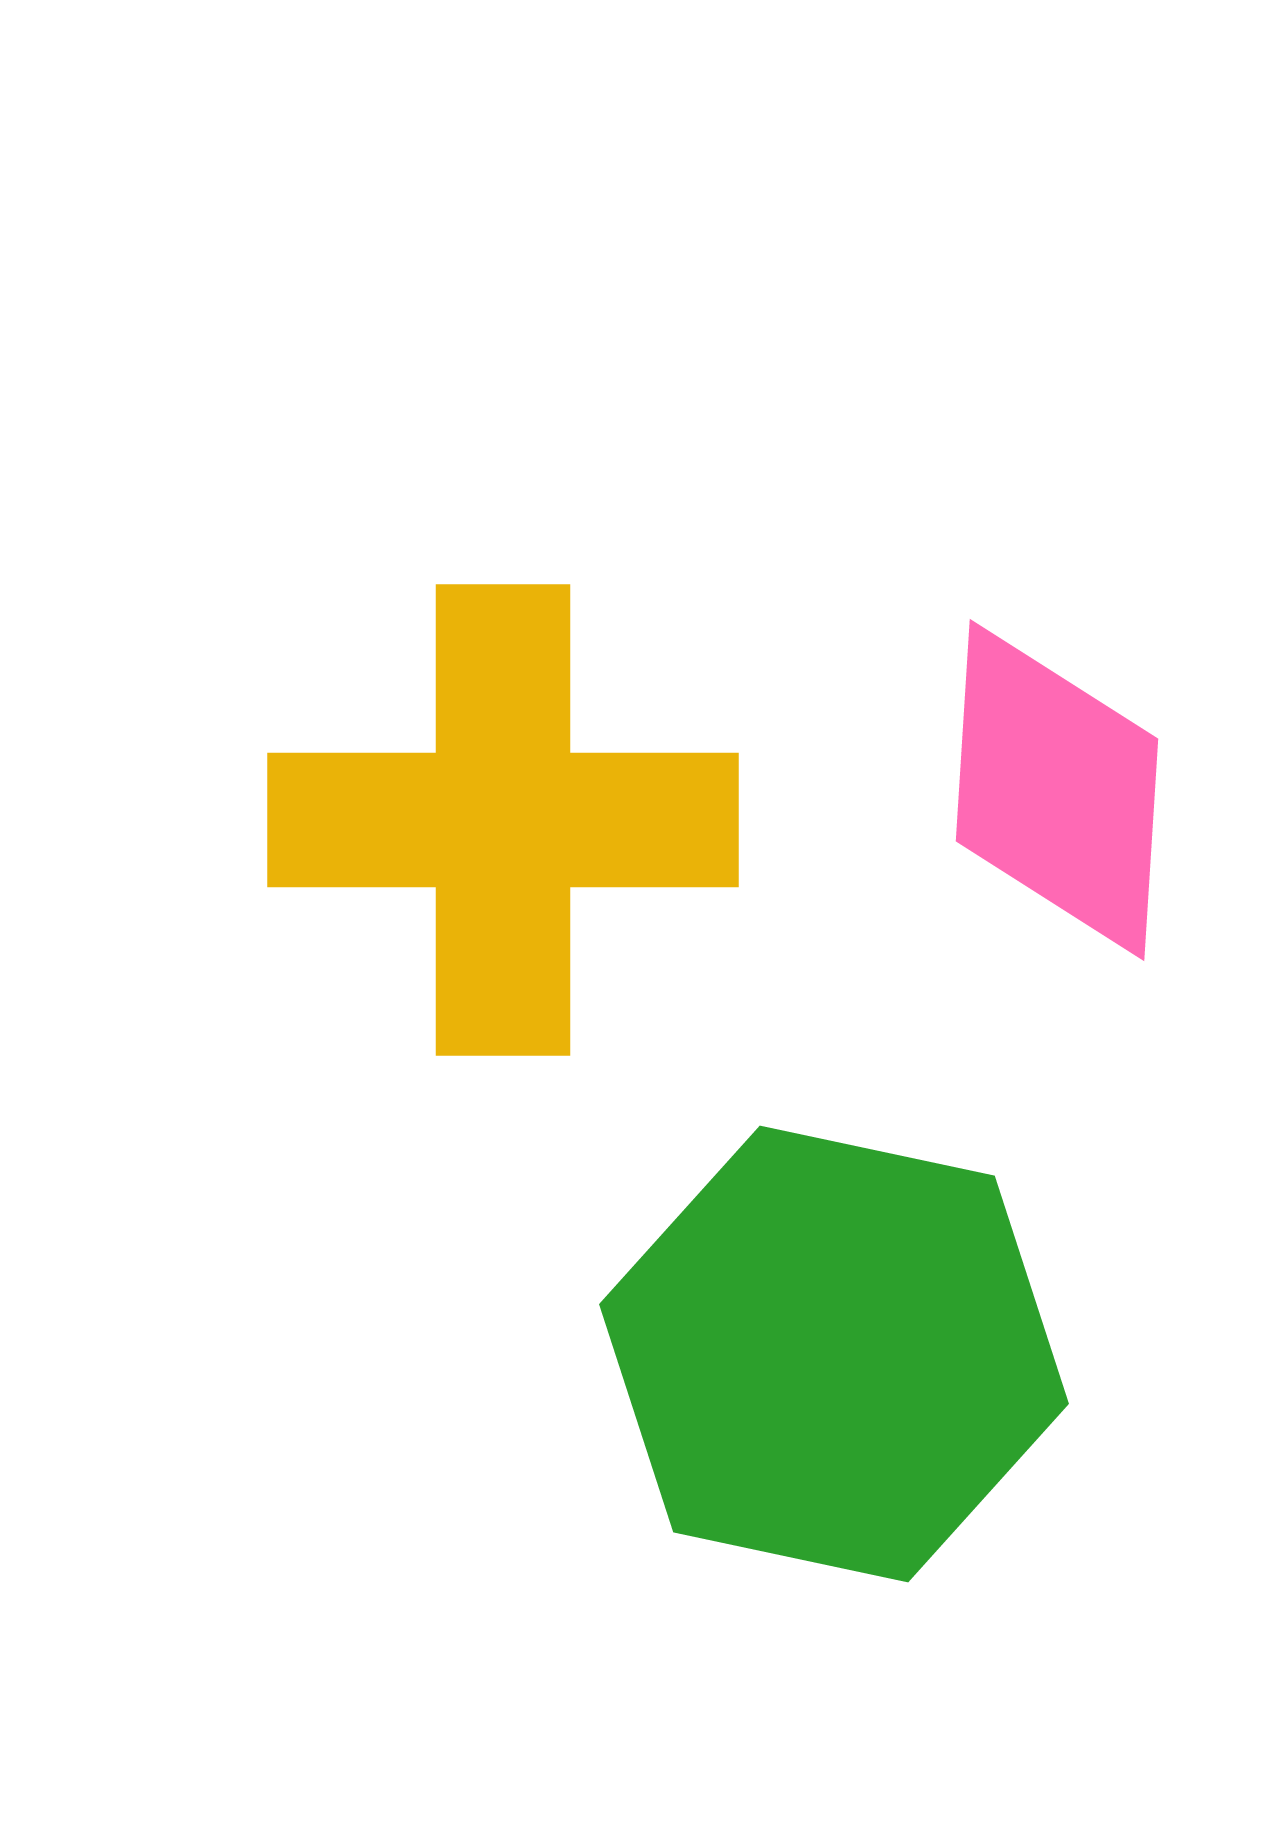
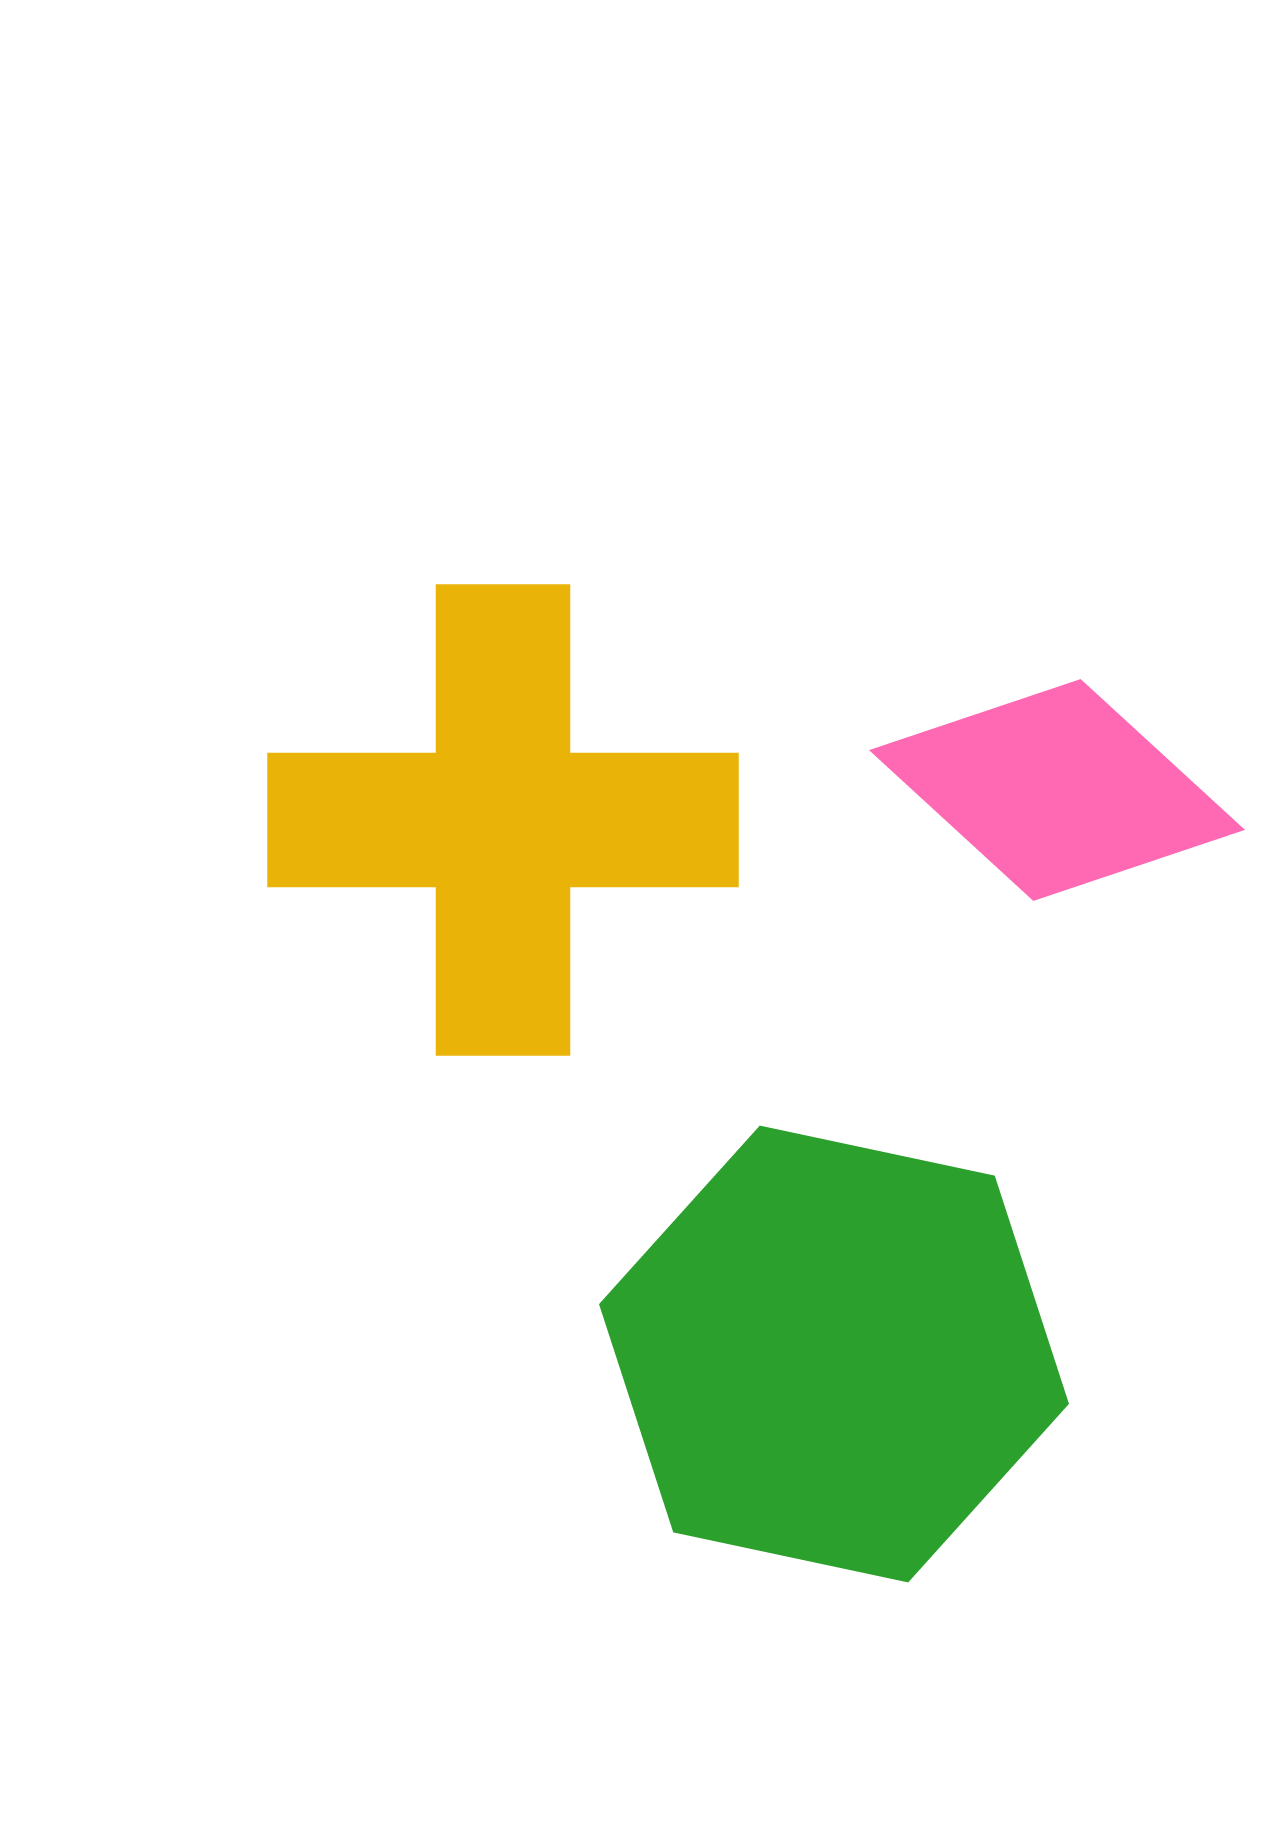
pink diamond: rotated 51 degrees counterclockwise
